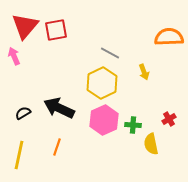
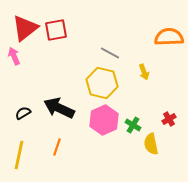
red triangle: moved 2 px down; rotated 12 degrees clockwise
yellow hexagon: rotated 20 degrees counterclockwise
green cross: rotated 28 degrees clockwise
